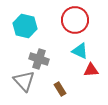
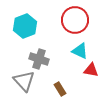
cyan hexagon: rotated 25 degrees clockwise
red triangle: rotated 14 degrees clockwise
